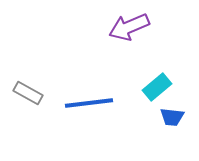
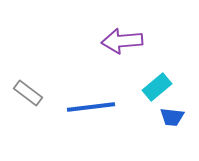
purple arrow: moved 7 px left, 14 px down; rotated 18 degrees clockwise
gray rectangle: rotated 8 degrees clockwise
blue line: moved 2 px right, 4 px down
